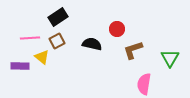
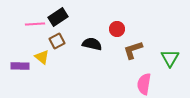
pink line: moved 5 px right, 14 px up
